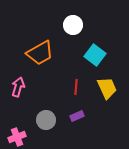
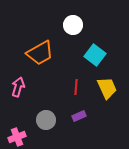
purple rectangle: moved 2 px right
